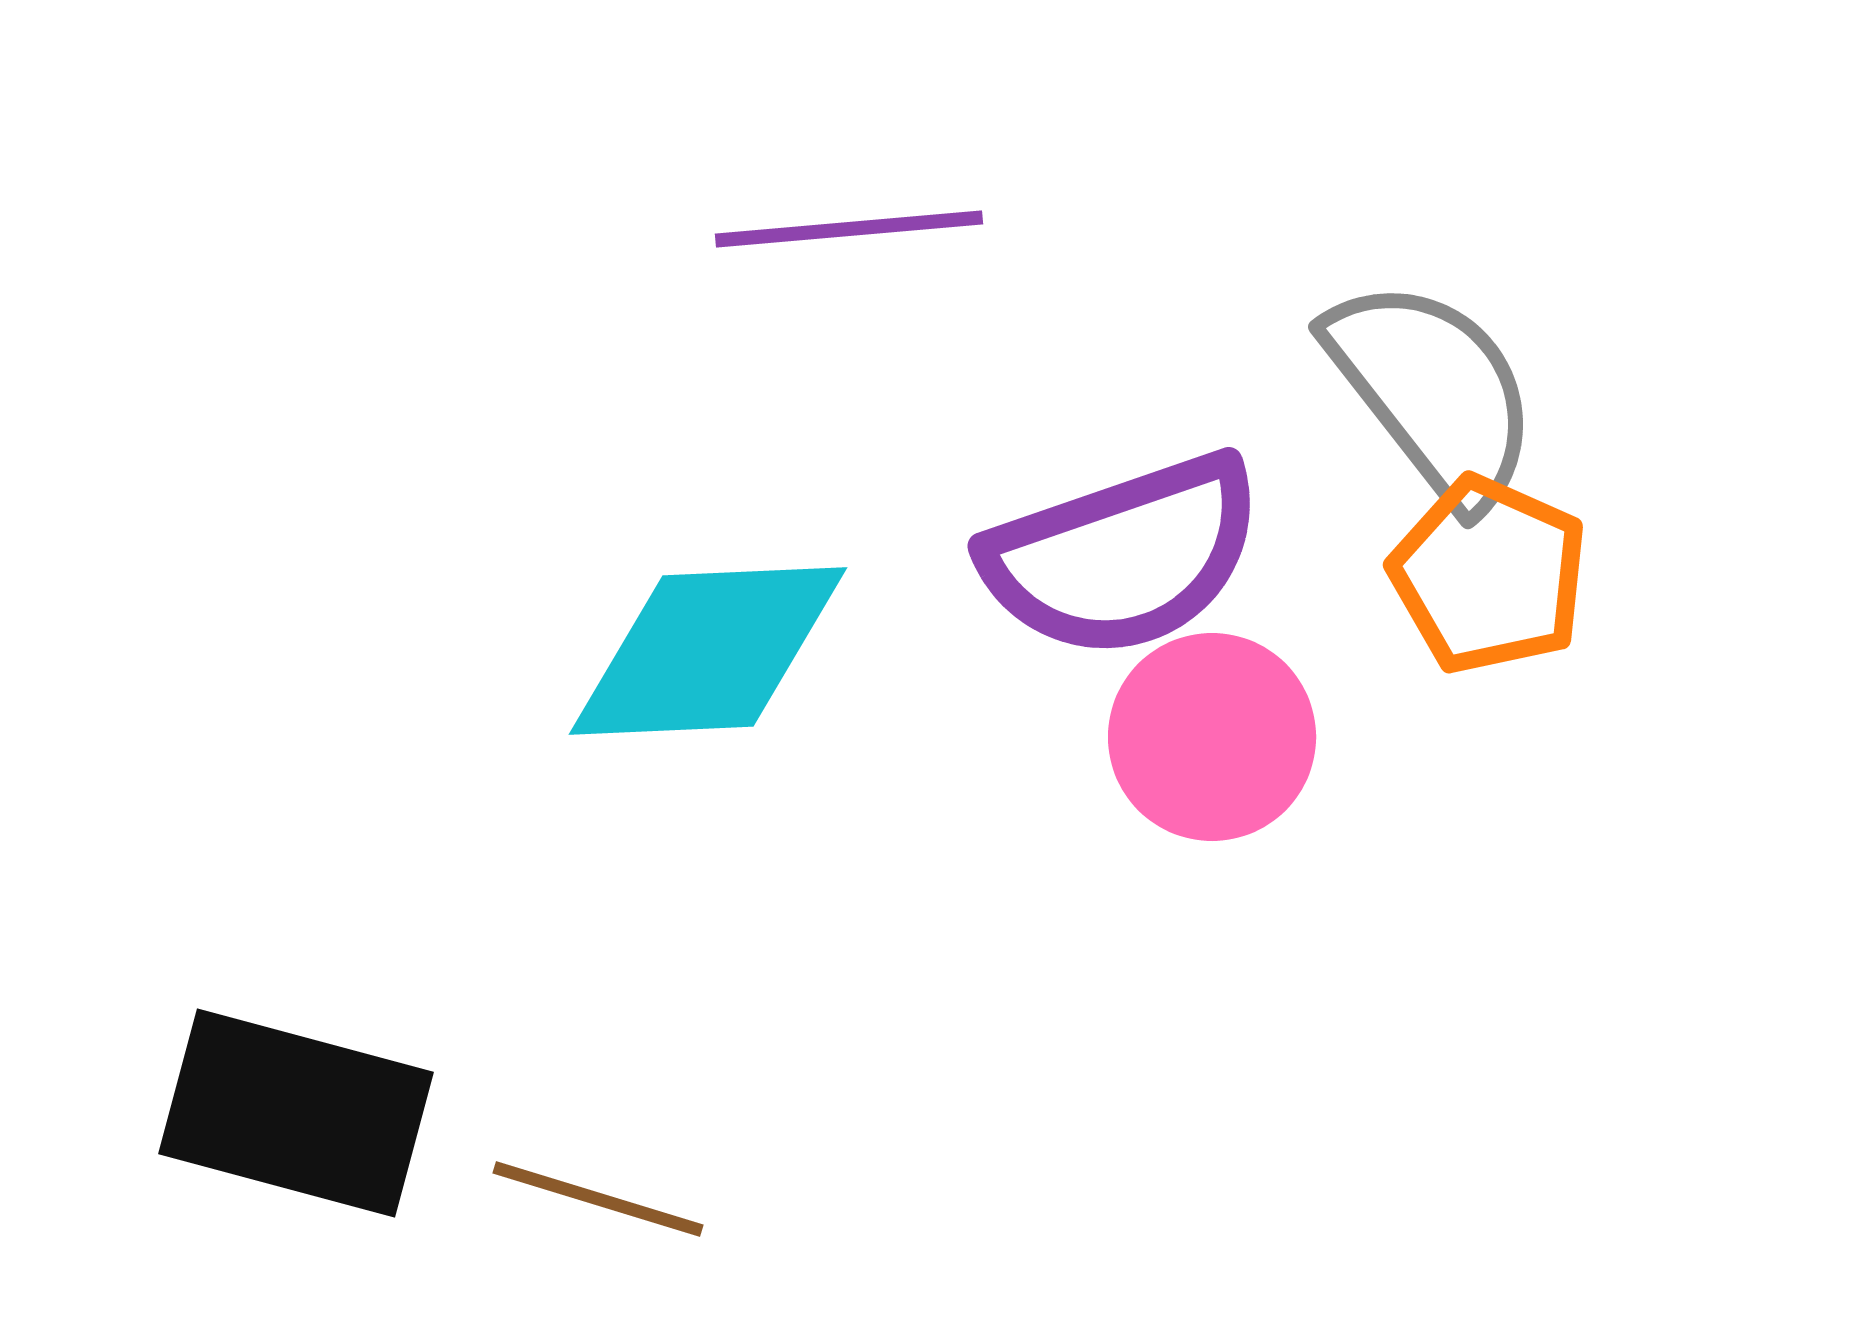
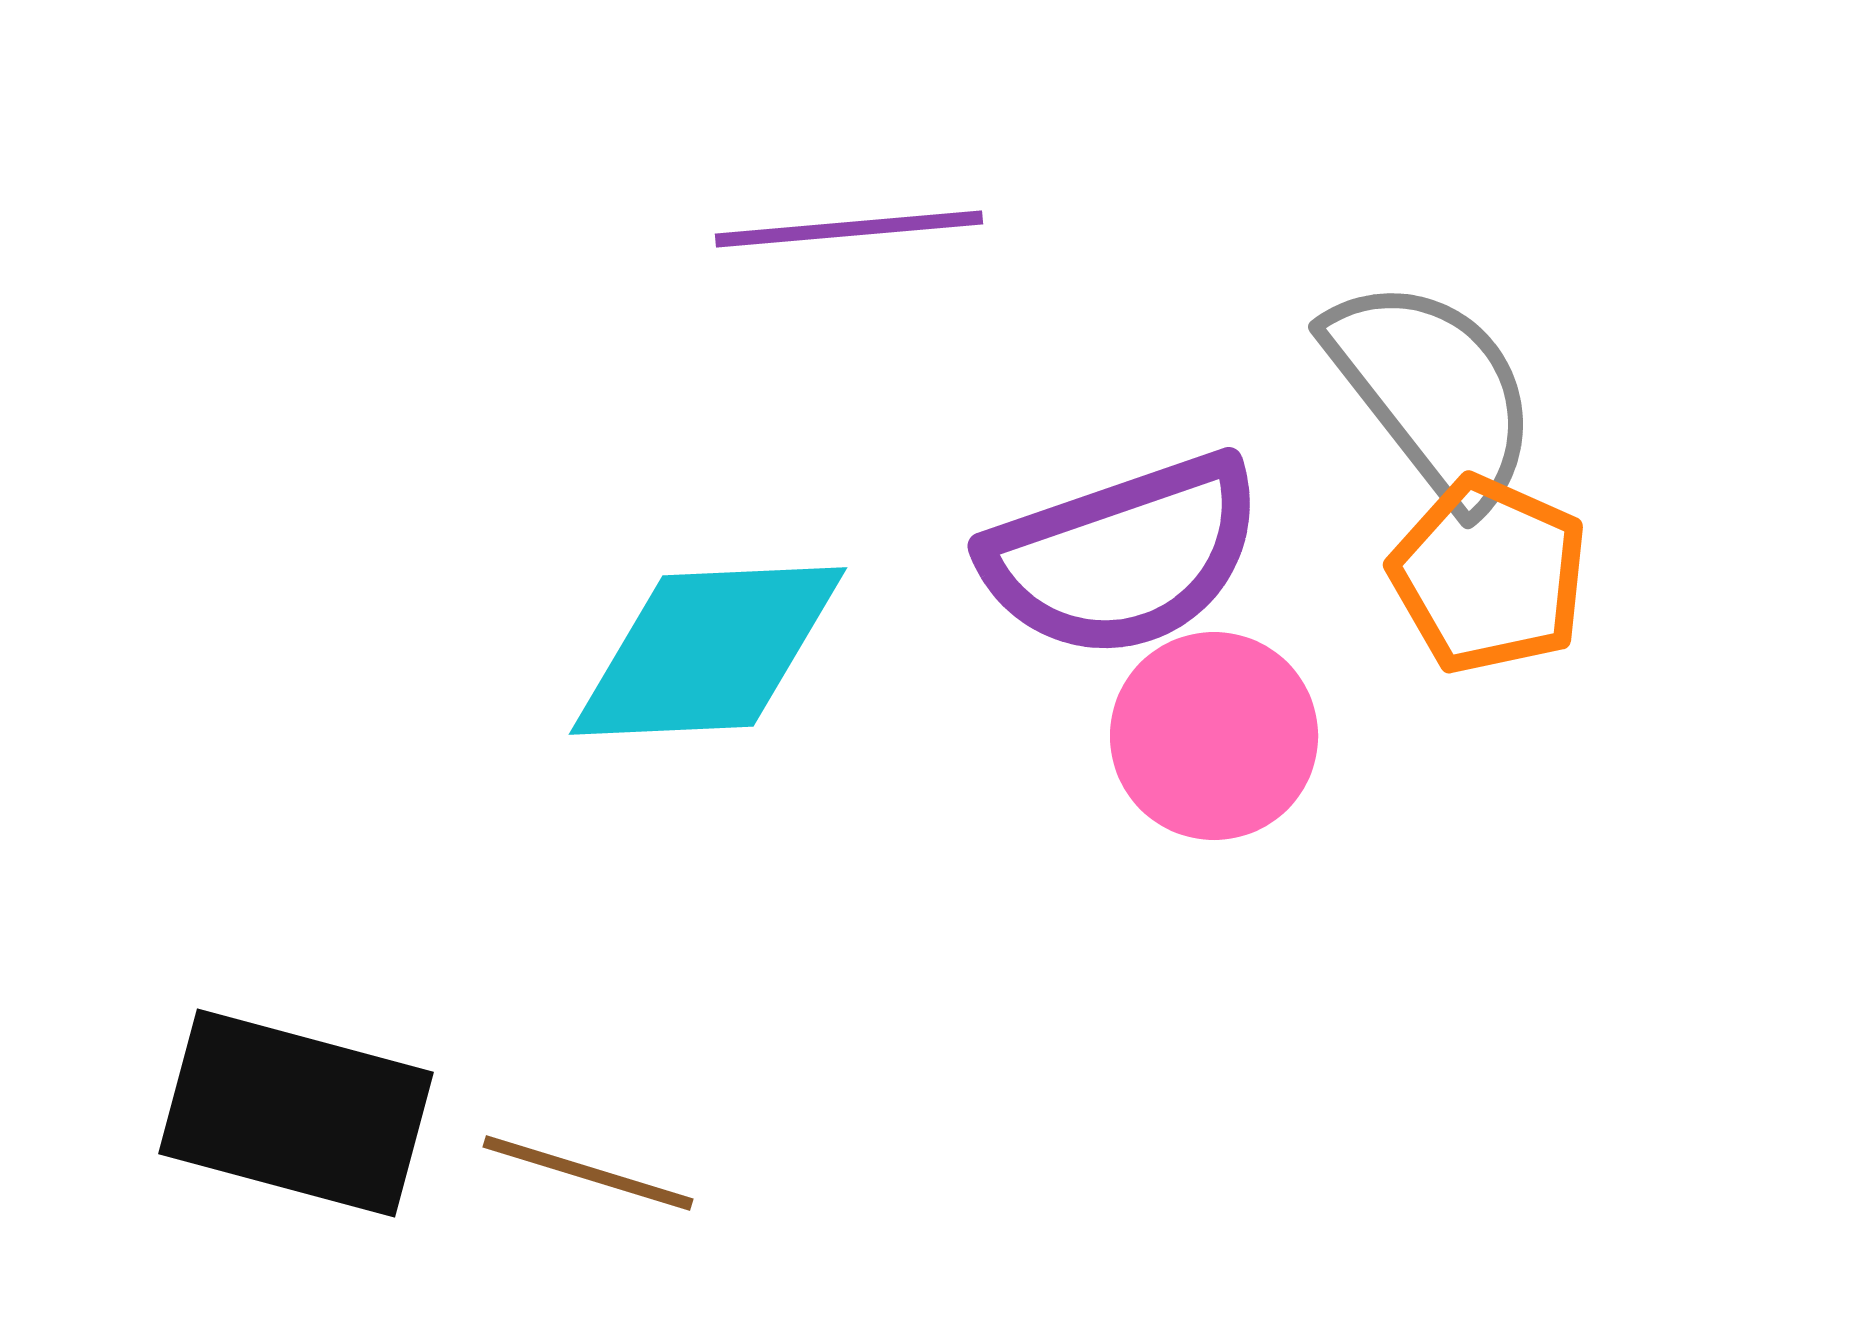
pink circle: moved 2 px right, 1 px up
brown line: moved 10 px left, 26 px up
